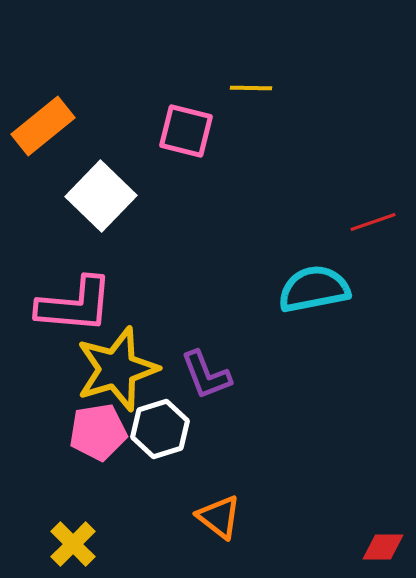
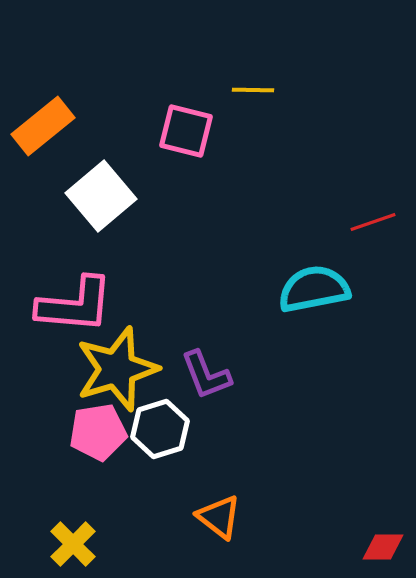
yellow line: moved 2 px right, 2 px down
white square: rotated 6 degrees clockwise
